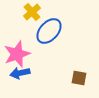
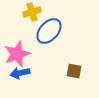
yellow cross: rotated 24 degrees clockwise
brown square: moved 5 px left, 7 px up
